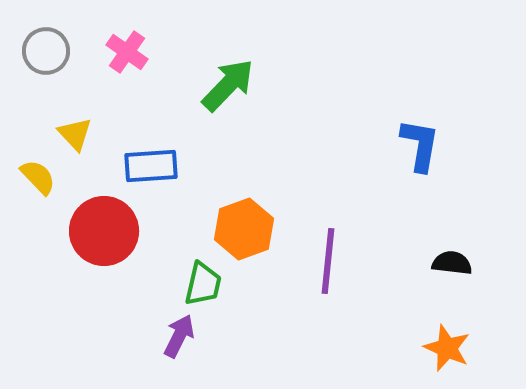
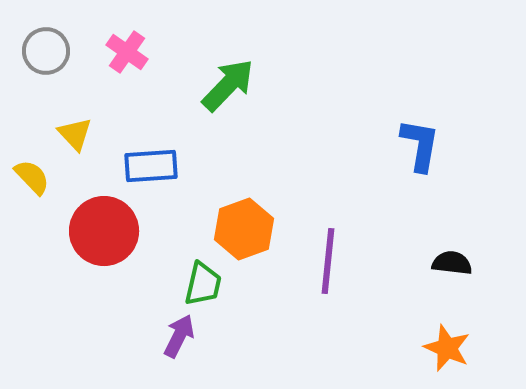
yellow semicircle: moved 6 px left
